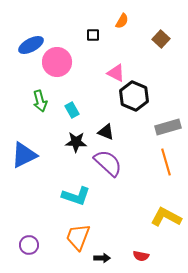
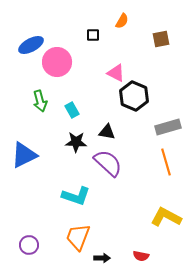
brown square: rotated 36 degrees clockwise
black triangle: moved 1 px right; rotated 12 degrees counterclockwise
